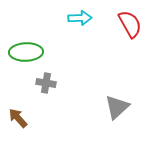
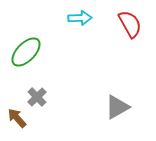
green ellipse: rotated 44 degrees counterclockwise
gray cross: moved 9 px left, 14 px down; rotated 36 degrees clockwise
gray triangle: rotated 12 degrees clockwise
brown arrow: moved 1 px left
